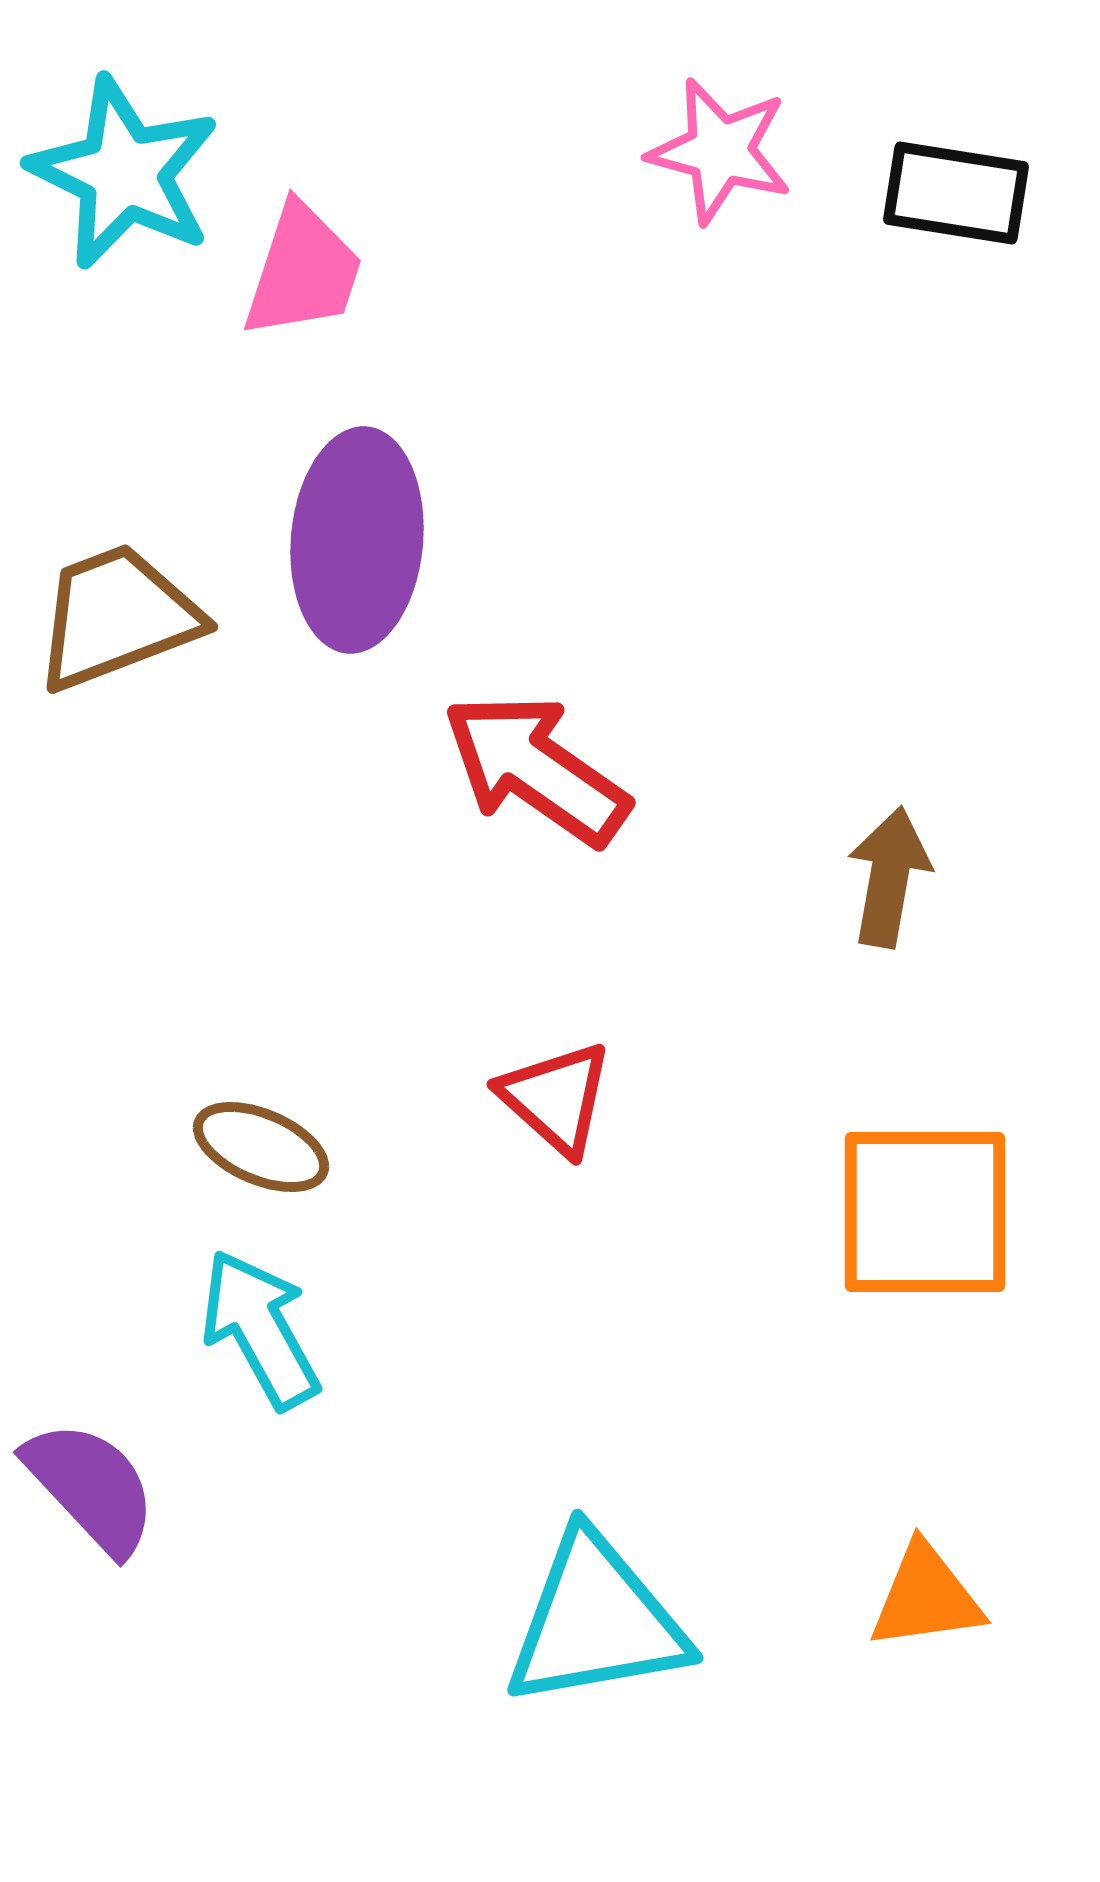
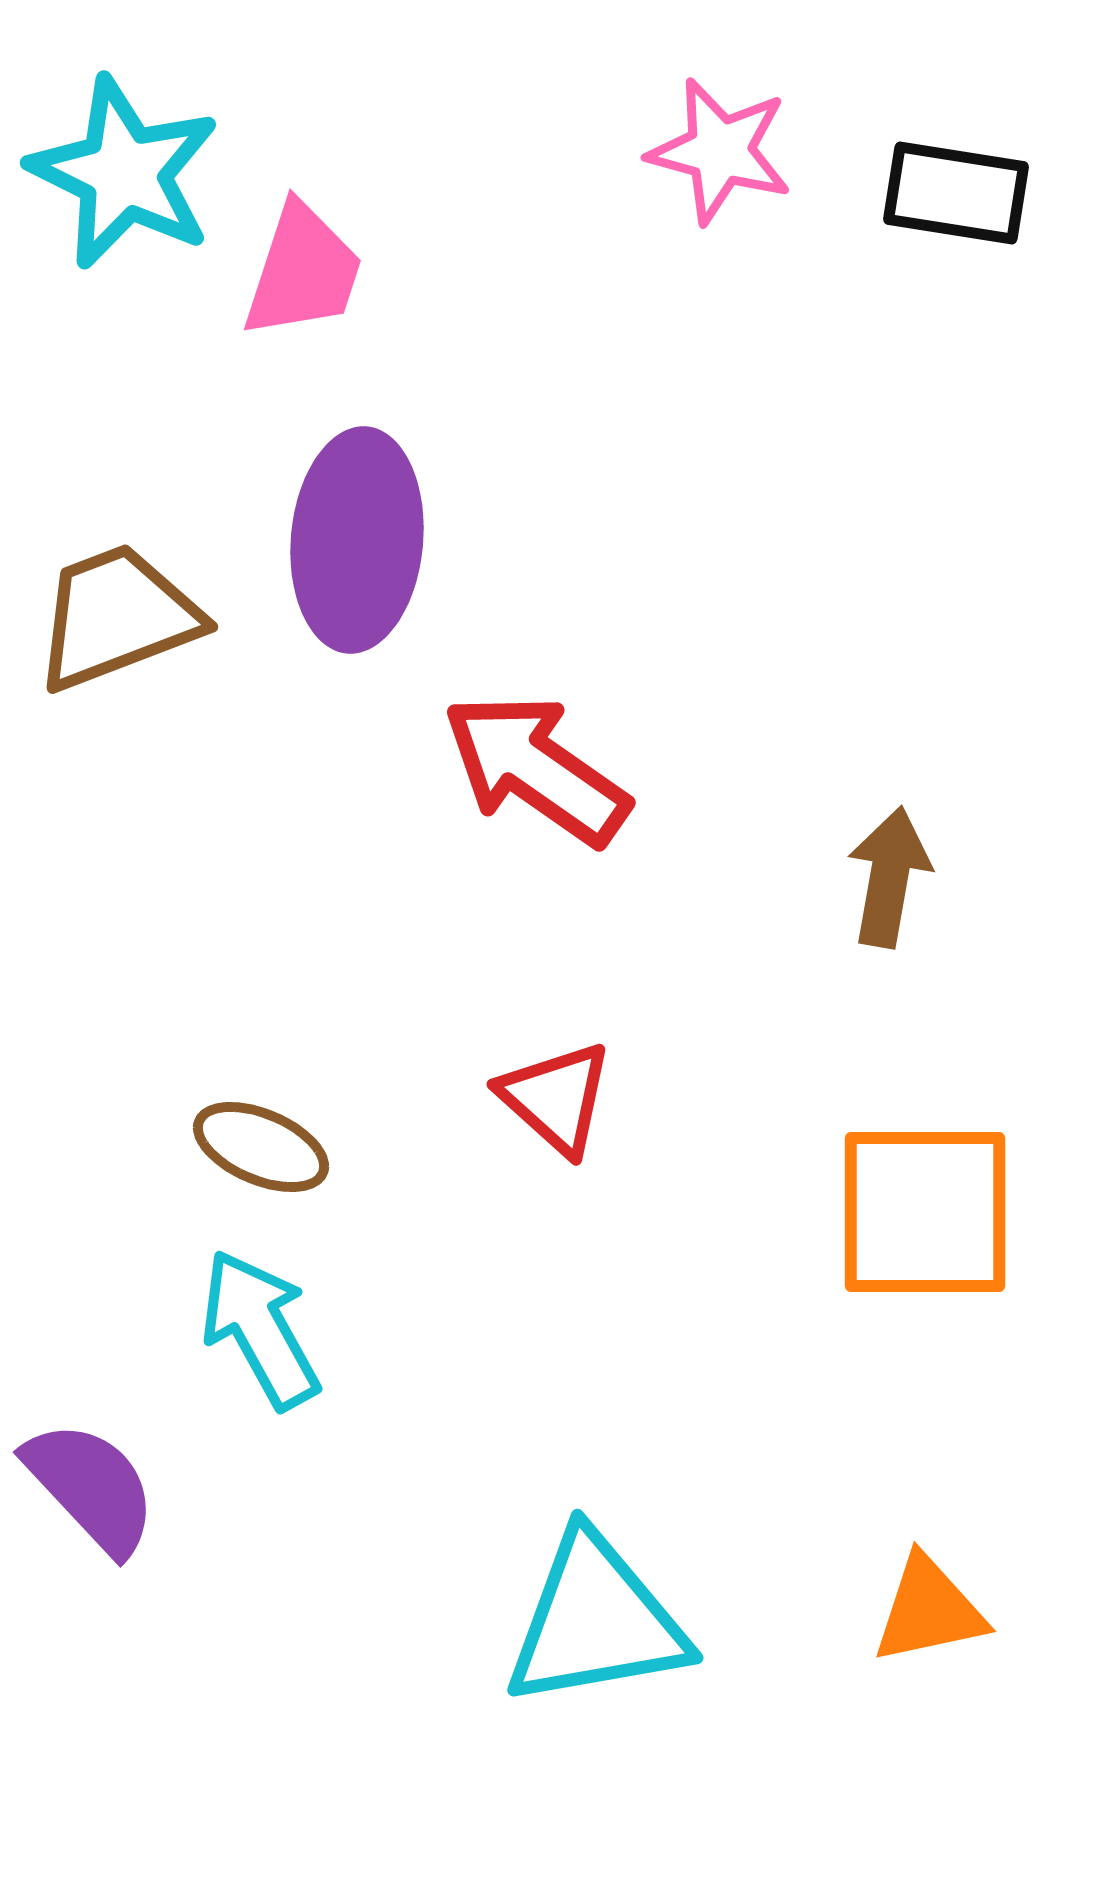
orange triangle: moved 3 px right, 13 px down; rotated 4 degrees counterclockwise
